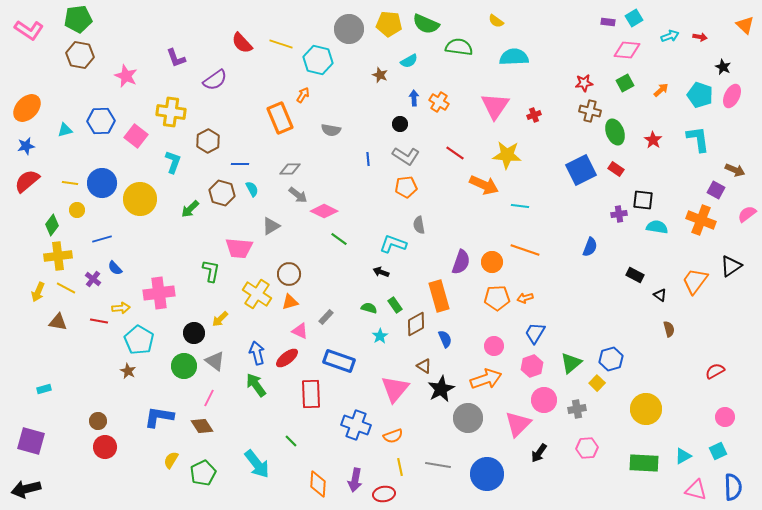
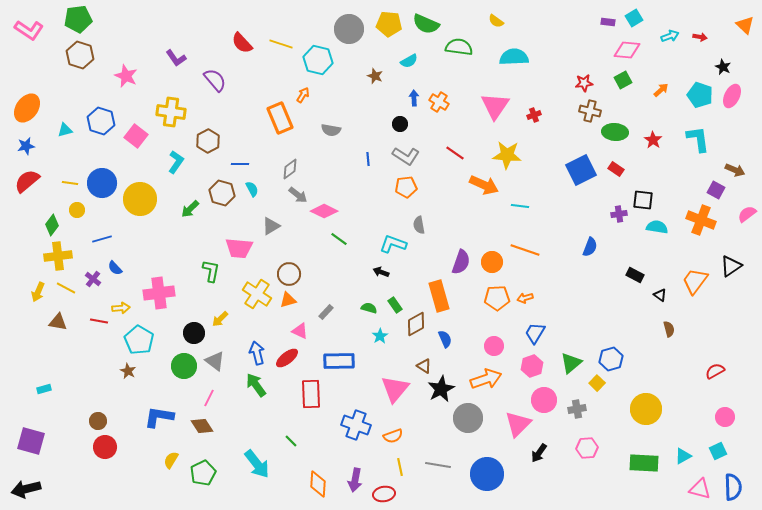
brown hexagon at (80, 55): rotated 8 degrees clockwise
purple L-shape at (176, 58): rotated 15 degrees counterclockwise
brown star at (380, 75): moved 5 px left, 1 px down
purple semicircle at (215, 80): rotated 95 degrees counterclockwise
green square at (625, 83): moved 2 px left, 3 px up
orange ellipse at (27, 108): rotated 8 degrees counterclockwise
blue hexagon at (101, 121): rotated 20 degrees clockwise
green ellipse at (615, 132): rotated 65 degrees counterclockwise
cyan L-shape at (173, 162): moved 3 px right; rotated 15 degrees clockwise
gray diamond at (290, 169): rotated 35 degrees counterclockwise
orange triangle at (290, 302): moved 2 px left, 2 px up
gray rectangle at (326, 317): moved 5 px up
blue rectangle at (339, 361): rotated 20 degrees counterclockwise
pink triangle at (696, 490): moved 4 px right, 1 px up
